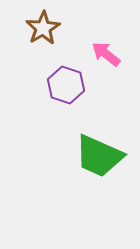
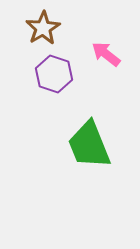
purple hexagon: moved 12 px left, 11 px up
green trapezoid: moved 10 px left, 11 px up; rotated 44 degrees clockwise
